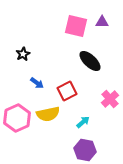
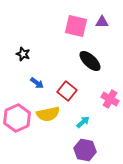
black star: rotated 24 degrees counterclockwise
red square: rotated 24 degrees counterclockwise
pink cross: rotated 18 degrees counterclockwise
